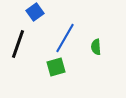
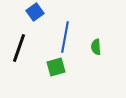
blue line: moved 1 px up; rotated 20 degrees counterclockwise
black line: moved 1 px right, 4 px down
